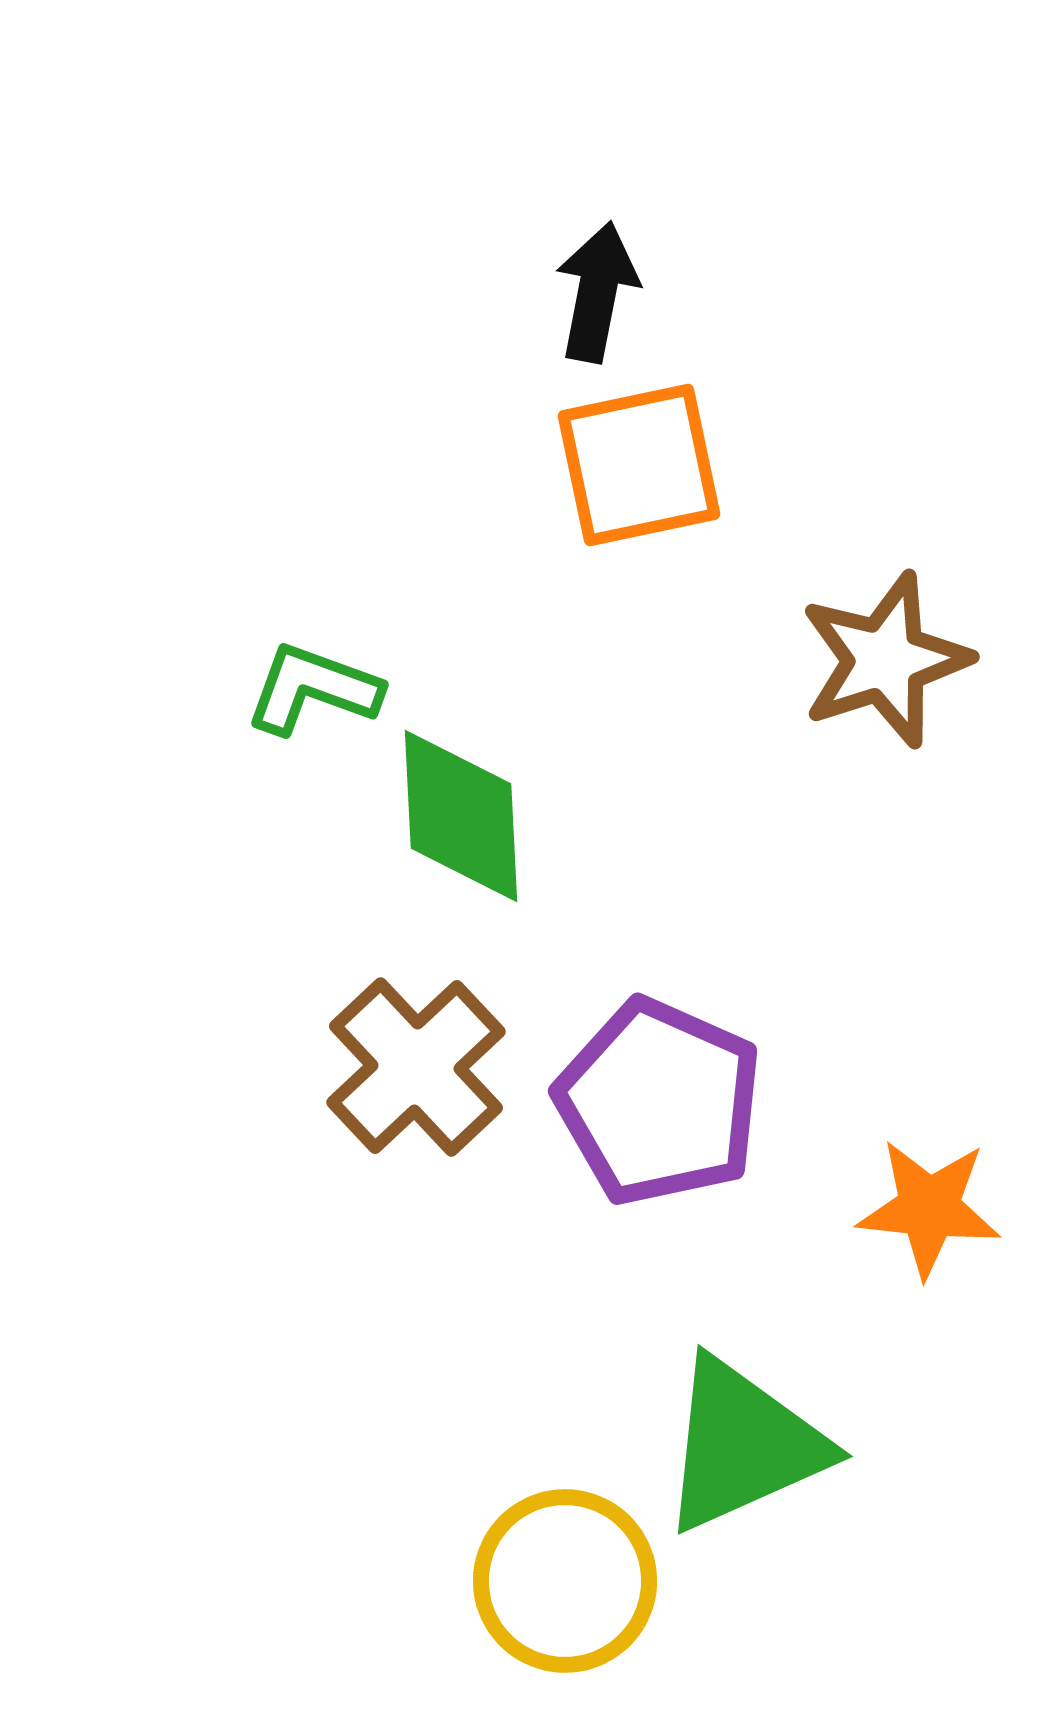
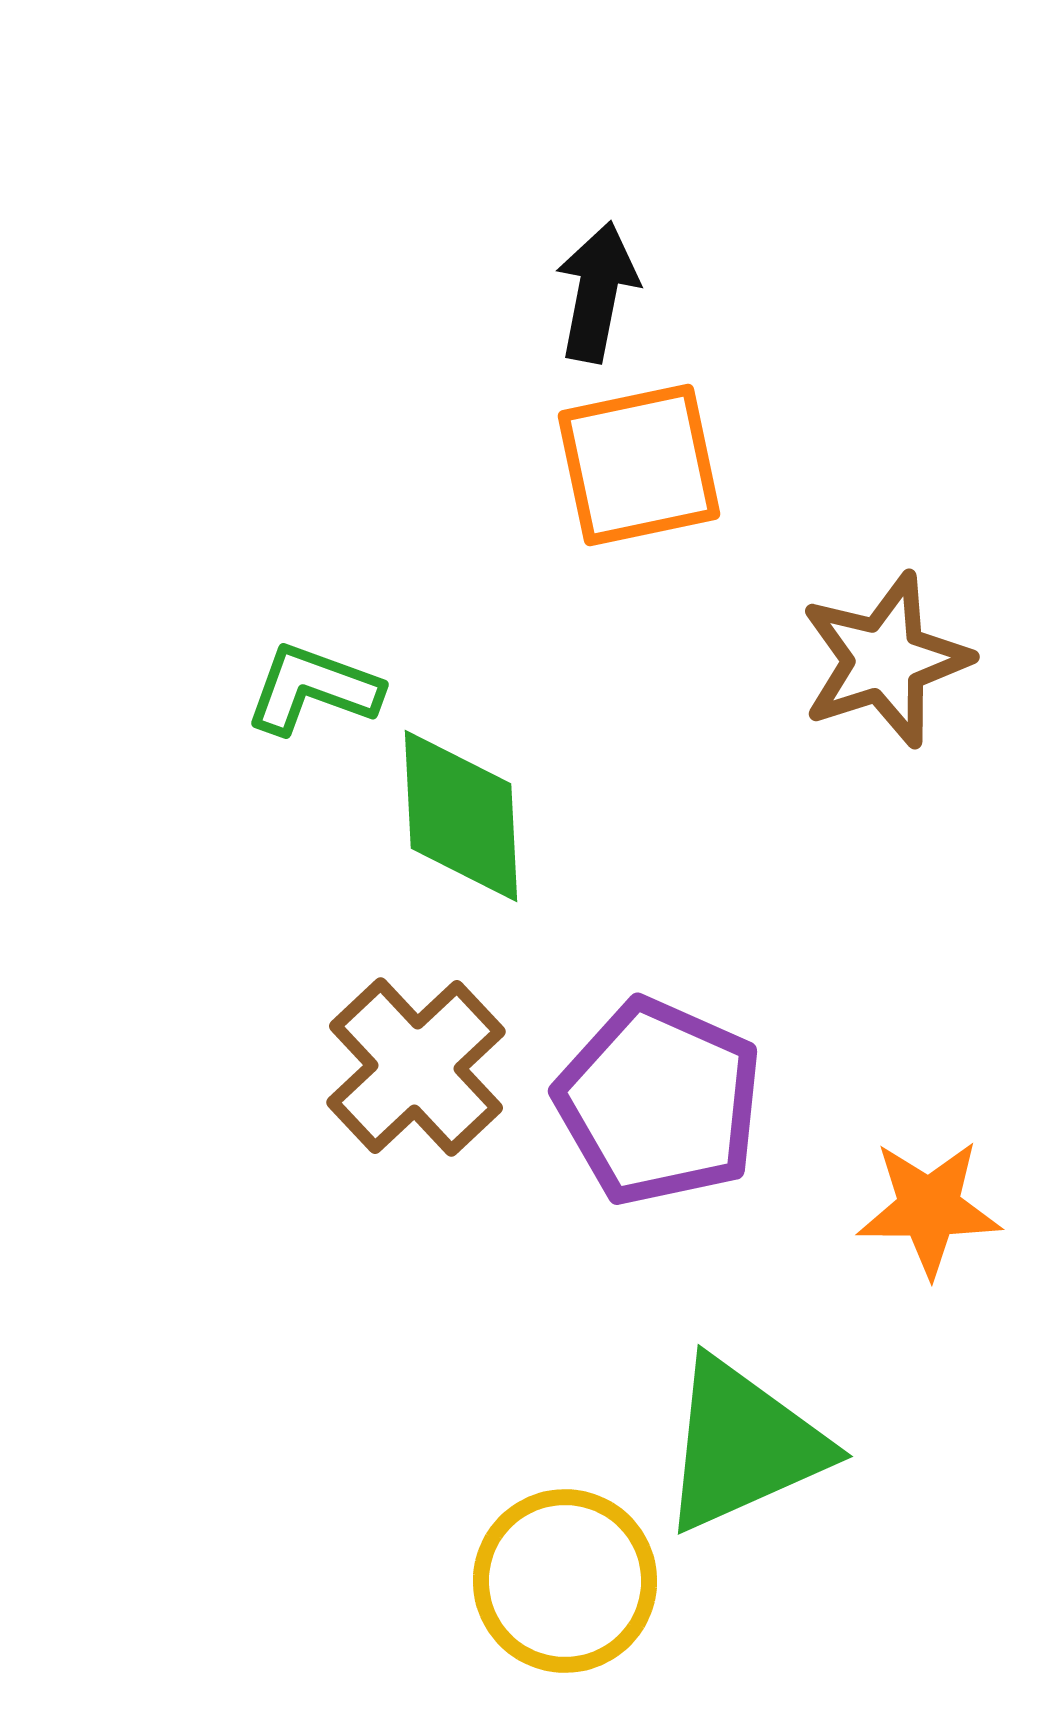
orange star: rotated 6 degrees counterclockwise
